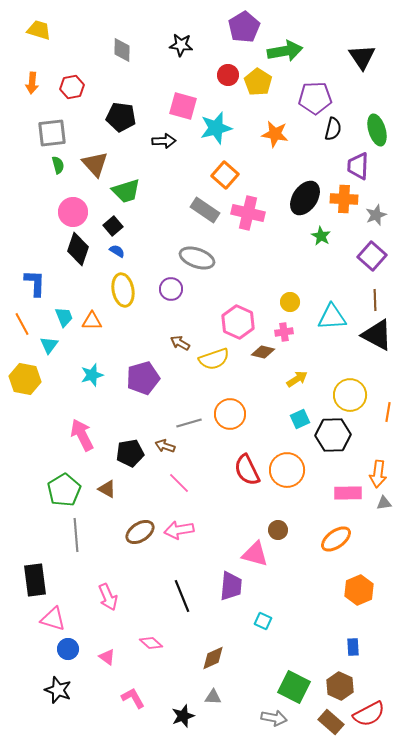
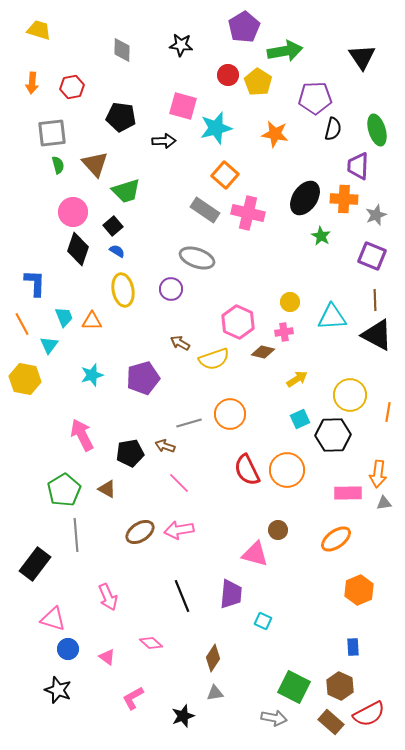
purple square at (372, 256): rotated 20 degrees counterclockwise
black rectangle at (35, 580): moved 16 px up; rotated 44 degrees clockwise
purple trapezoid at (231, 586): moved 8 px down
brown diamond at (213, 658): rotated 32 degrees counterclockwise
gray triangle at (213, 697): moved 2 px right, 4 px up; rotated 12 degrees counterclockwise
pink L-shape at (133, 698): rotated 90 degrees counterclockwise
